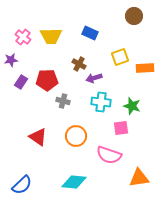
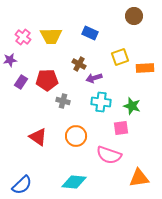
purple star: moved 1 px left
